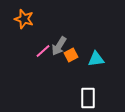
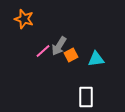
white rectangle: moved 2 px left, 1 px up
